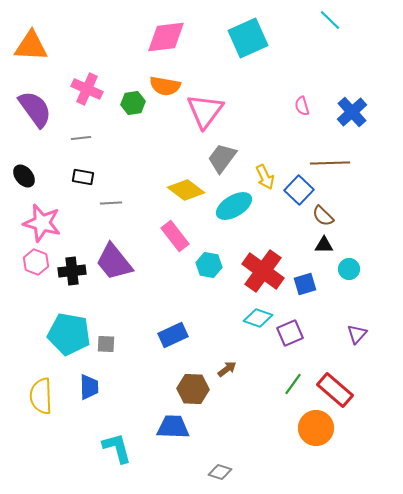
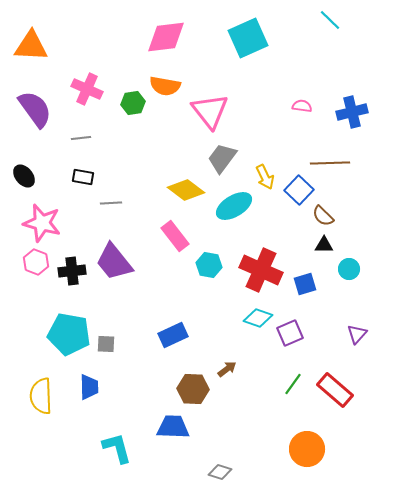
pink semicircle at (302, 106): rotated 114 degrees clockwise
pink triangle at (205, 111): moved 5 px right; rotated 15 degrees counterclockwise
blue cross at (352, 112): rotated 28 degrees clockwise
red cross at (263, 271): moved 2 px left, 1 px up; rotated 12 degrees counterclockwise
orange circle at (316, 428): moved 9 px left, 21 px down
